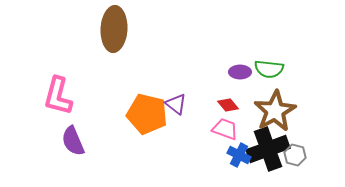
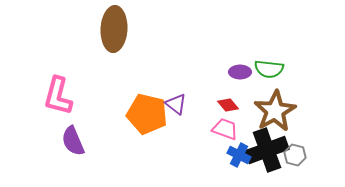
black cross: moved 1 px left, 1 px down
